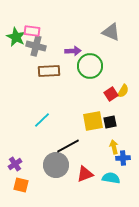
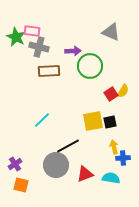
gray cross: moved 3 px right, 1 px down
